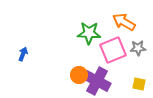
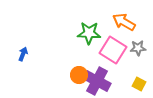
pink square: rotated 36 degrees counterclockwise
yellow square: rotated 16 degrees clockwise
